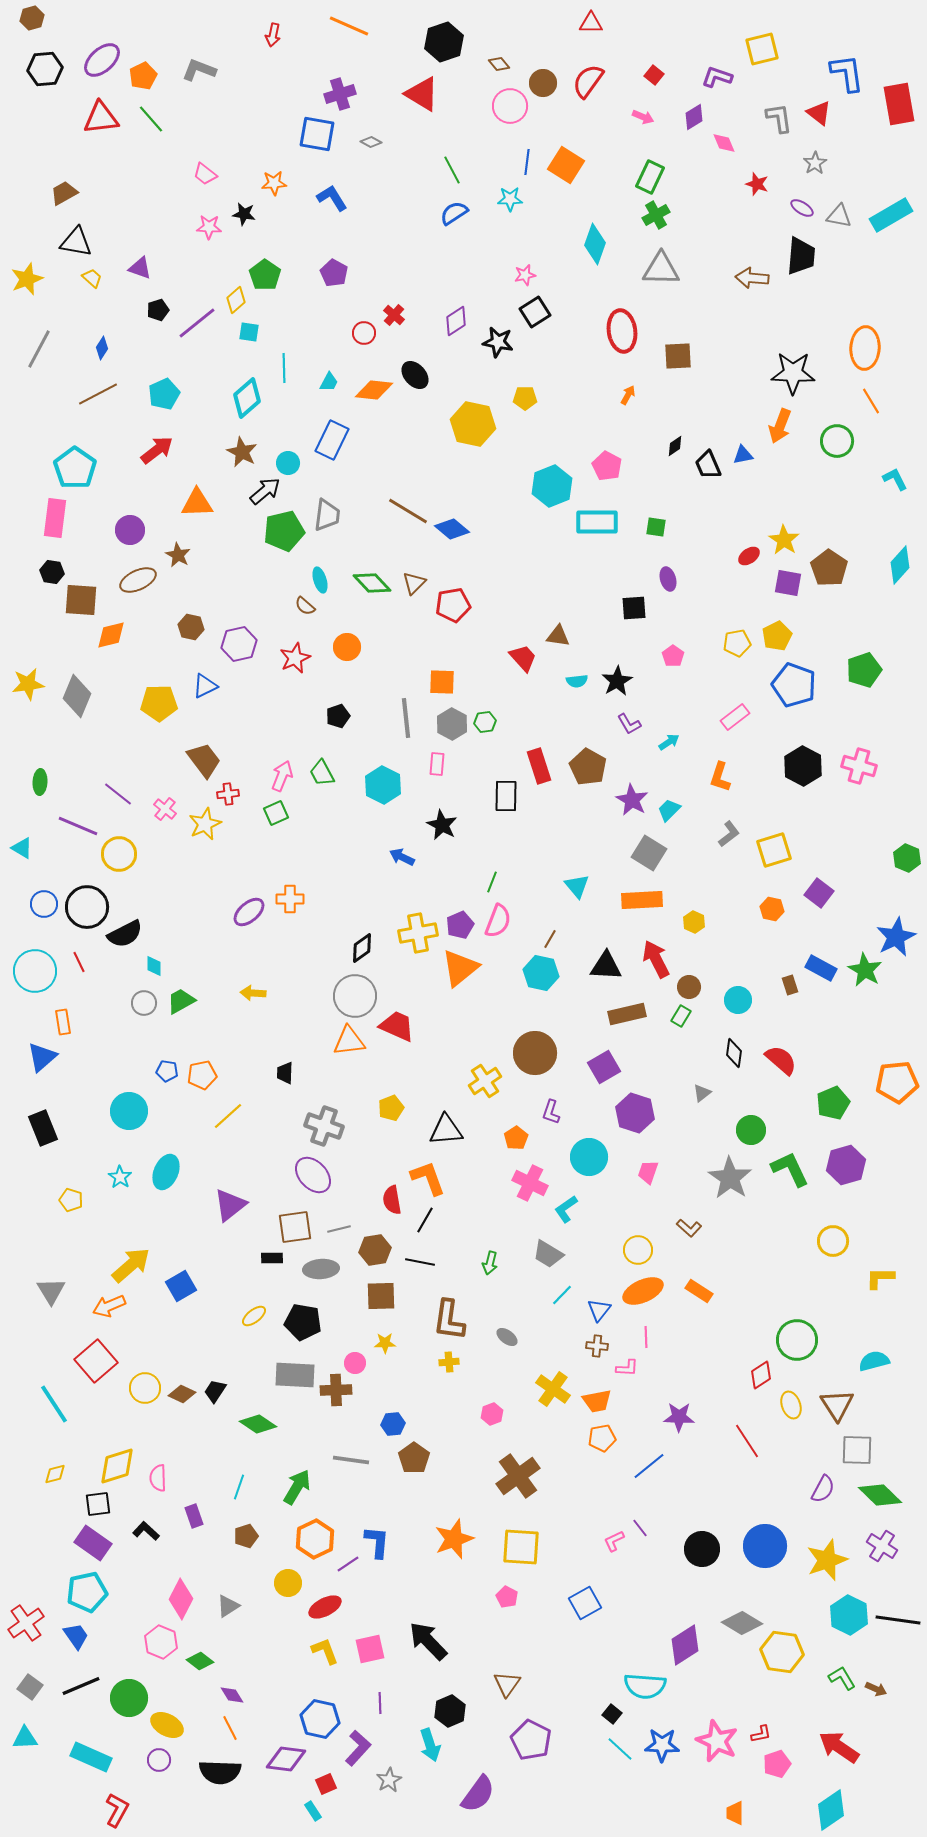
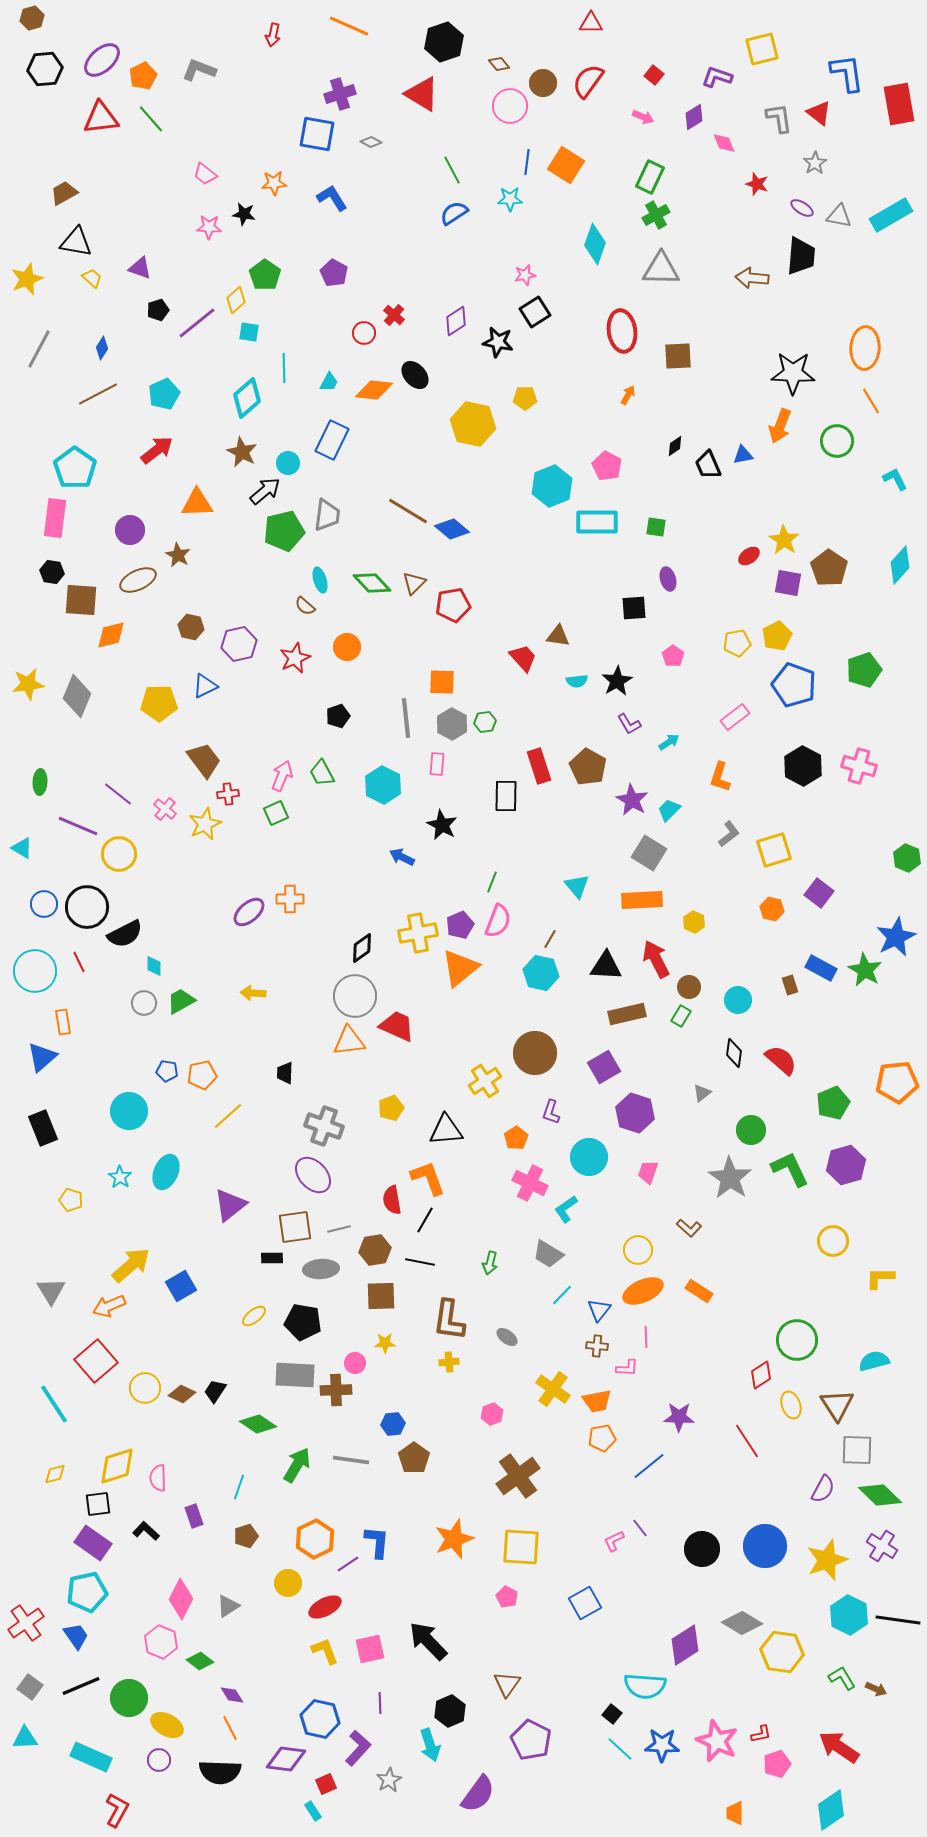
green arrow at (297, 1487): moved 22 px up
